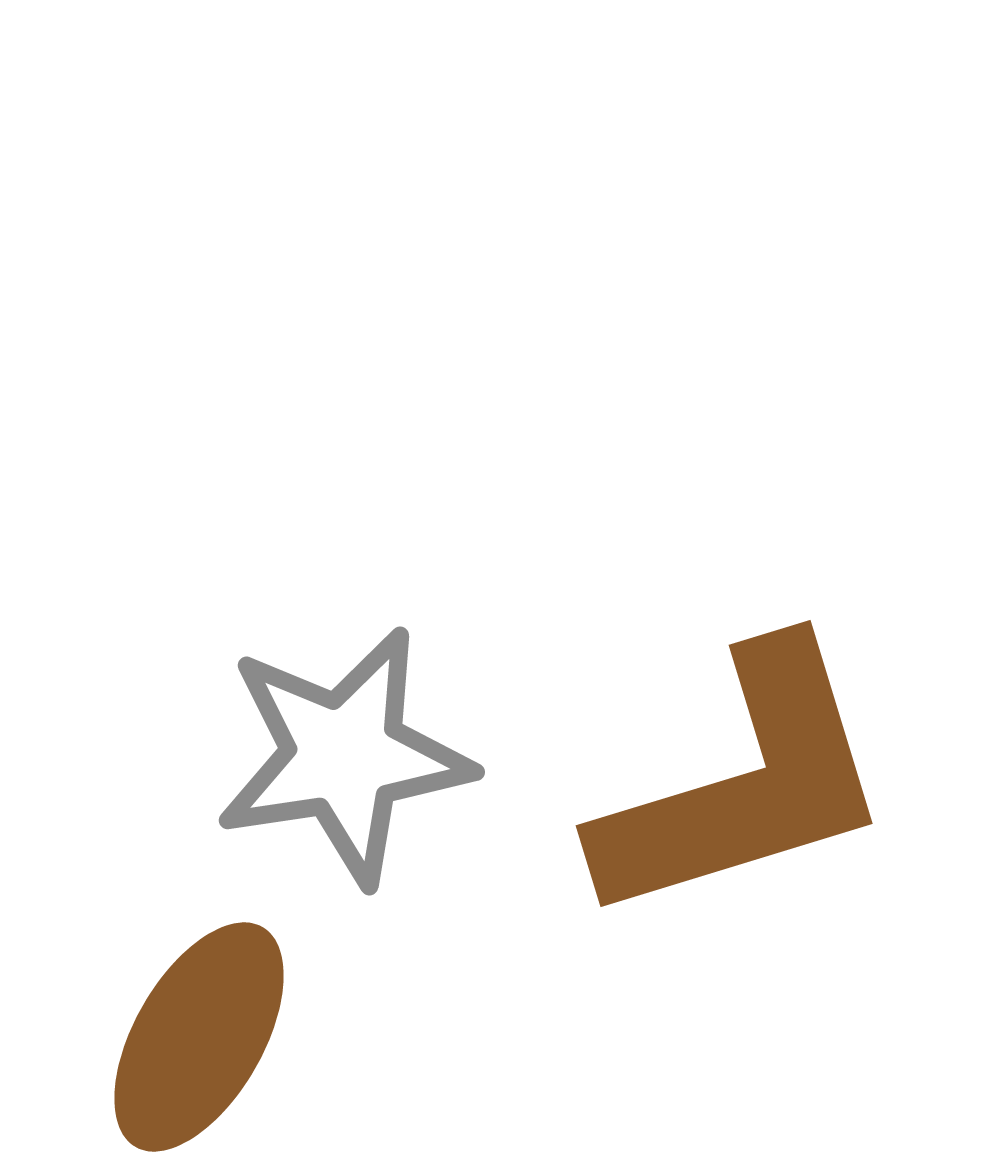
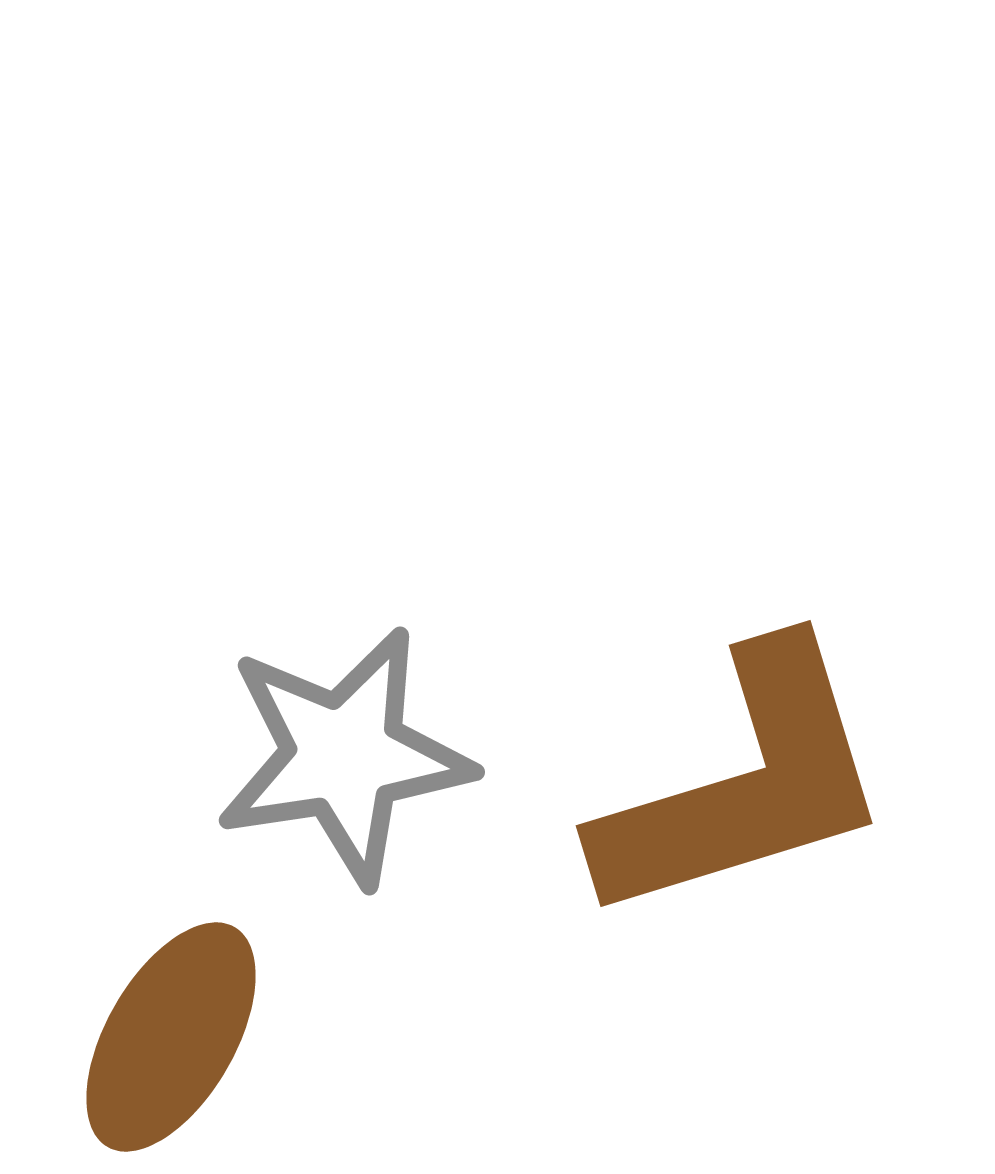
brown ellipse: moved 28 px left
